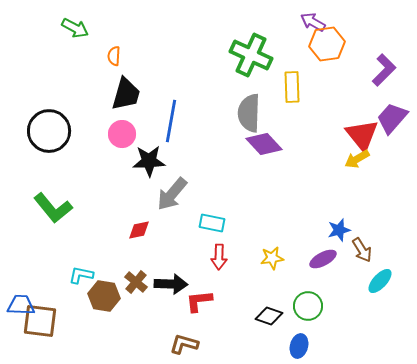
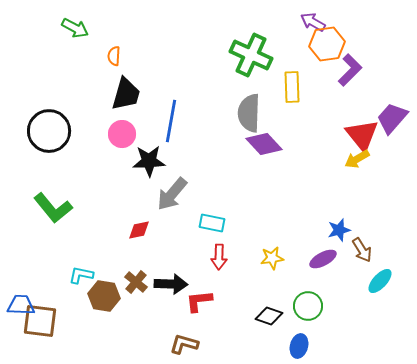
purple L-shape: moved 34 px left
